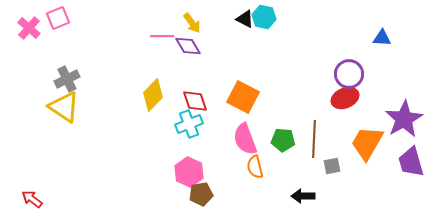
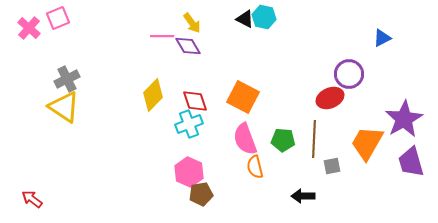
blue triangle: rotated 30 degrees counterclockwise
red ellipse: moved 15 px left
